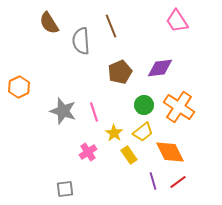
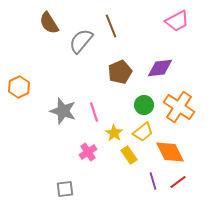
pink trapezoid: rotated 85 degrees counterclockwise
gray semicircle: rotated 44 degrees clockwise
